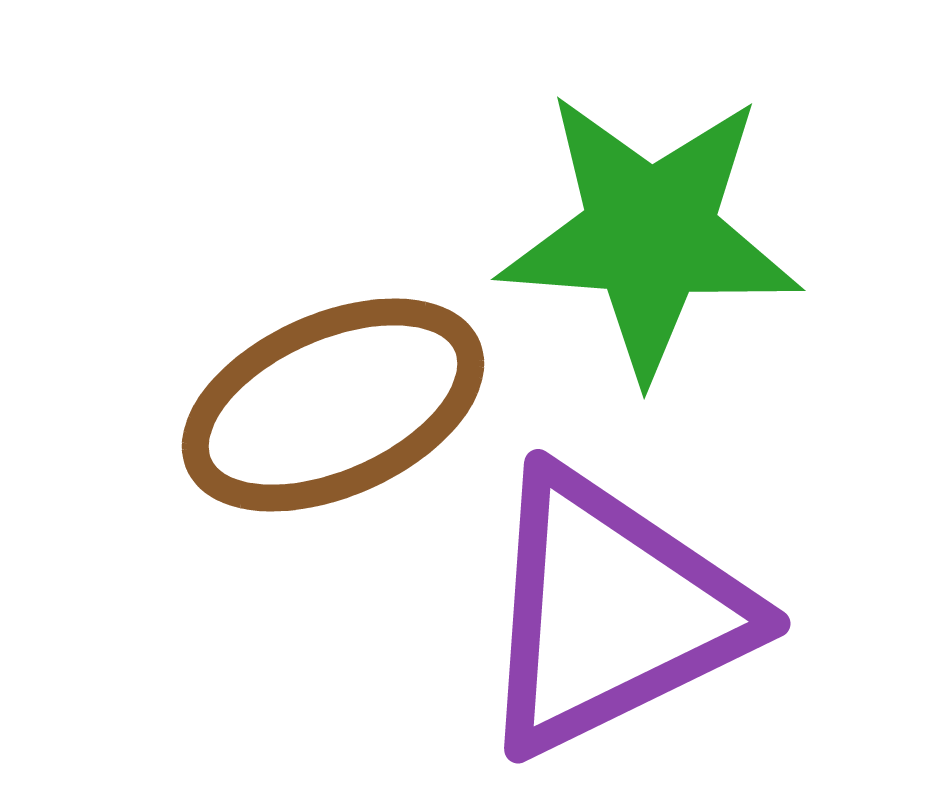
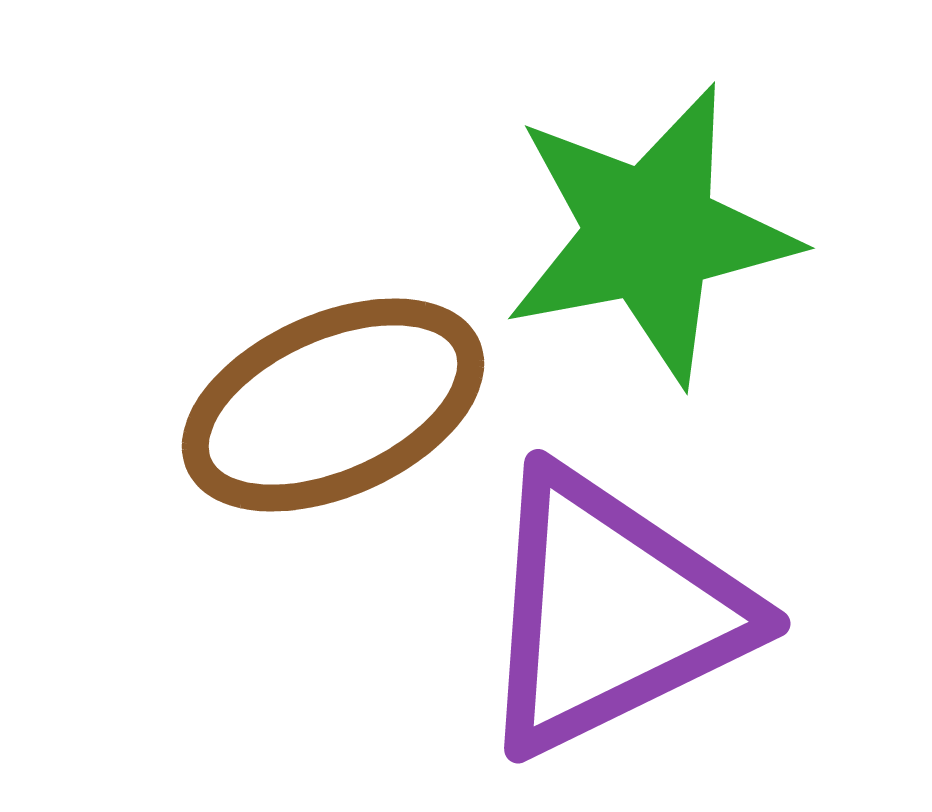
green star: rotated 15 degrees counterclockwise
